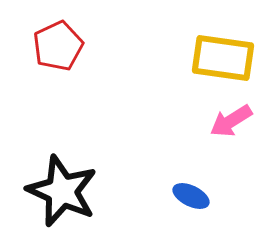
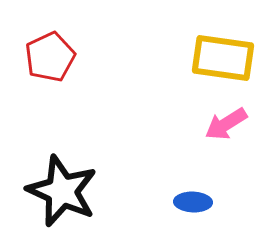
red pentagon: moved 8 px left, 11 px down
pink arrow: moved 5 px left, 3 px down
blue ellipse: moved 2 px right, 6 px down; rotated 24 degrees counterclockwise
